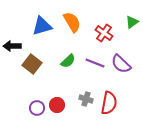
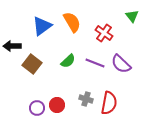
green triangle: moved 6 px up; rotated 32 degrees counterclockwise
blue triangle: rotated 20 degrees counterclockwise
